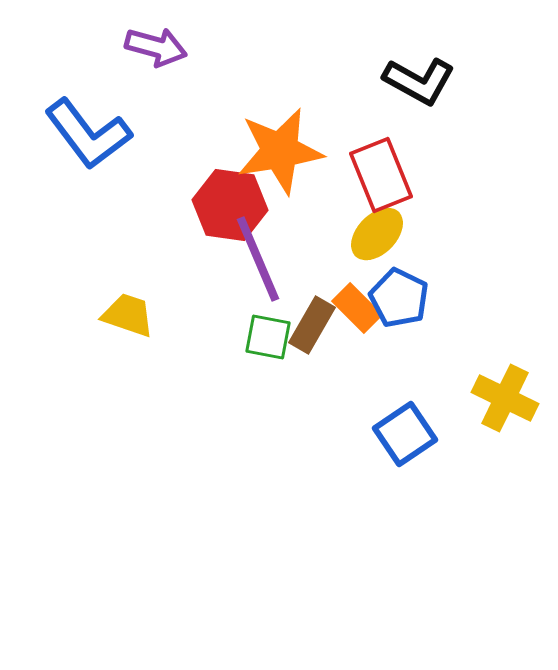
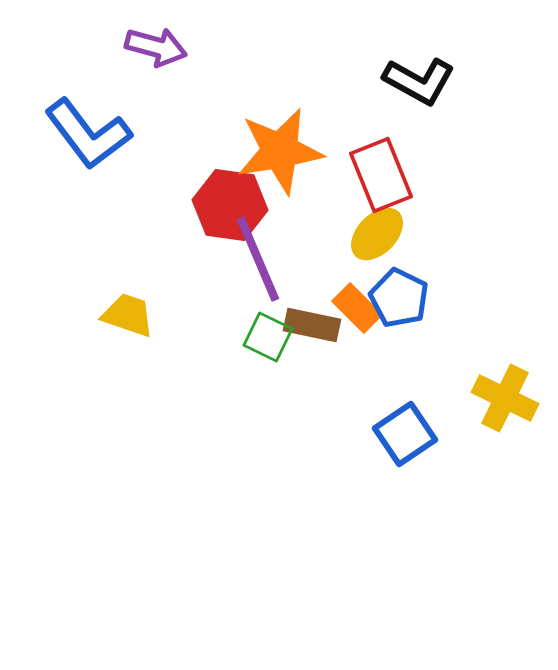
brown rectangle: rotated 72 degrees clockwise
green square: rotated 15 degrees clockwise
